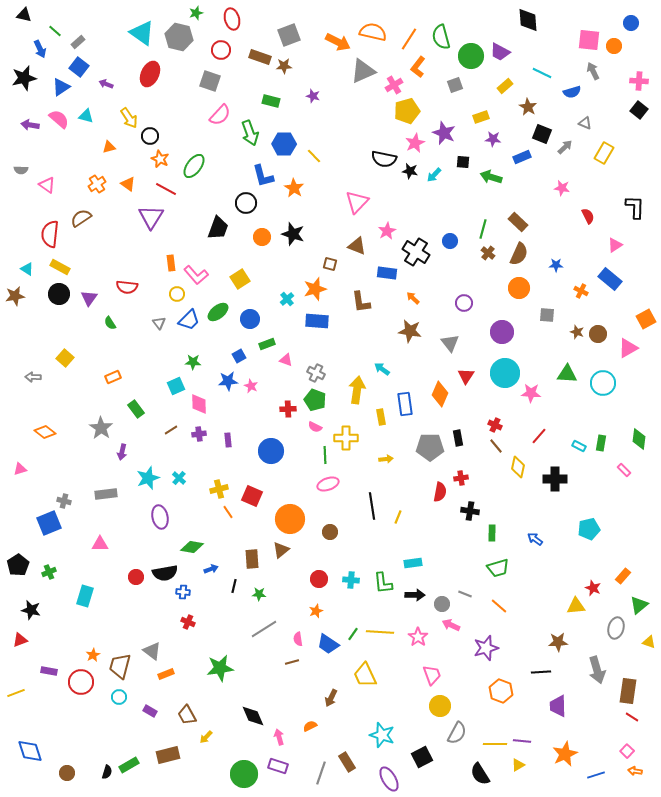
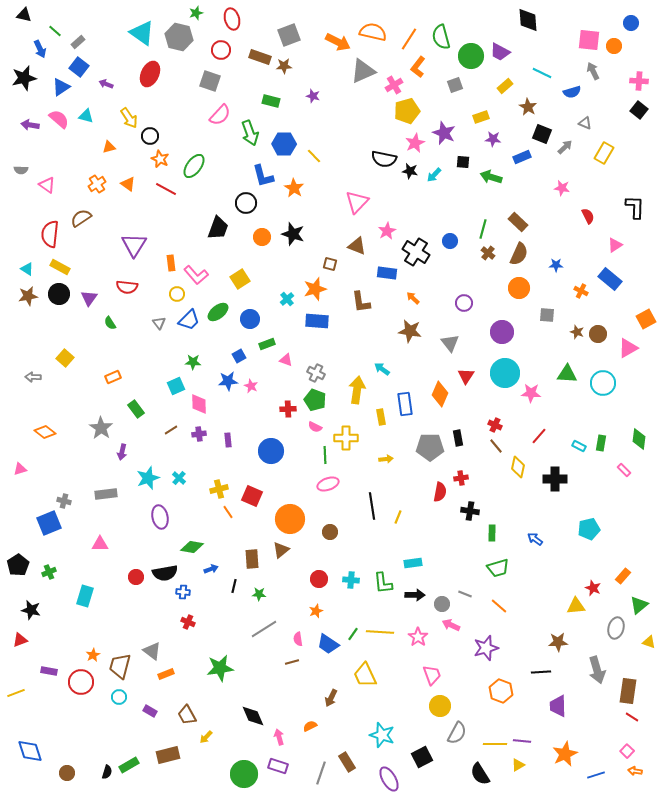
purple triangle at (151, 217): moved 17 px left, 28 px down
brown star at (15, 296): moved 13 px right
